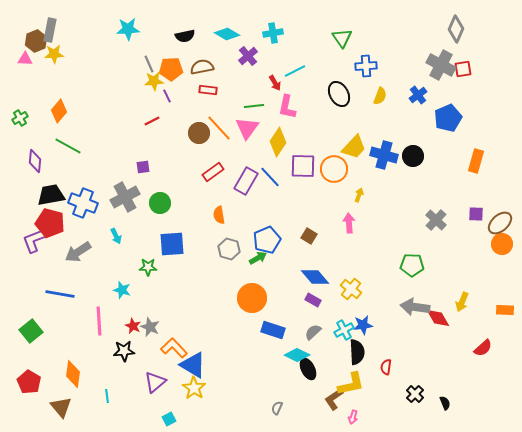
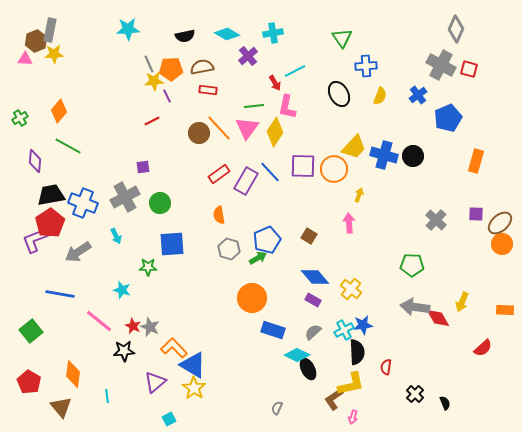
red square at (463, 69): moved 6 px right; rotated 24 degrees clockwise
yellow diamond at (278, 142): moved 3 px left, 10 px up
red rectangle at (213, 172): moved 6 px right, 2 px down
blue line at (270, 177): moved 5 px up
red pentagon at (50, 223): rotated 24 degrees clockwise
pink line at (99, 321): rotated 48 degrees counterclockwise
